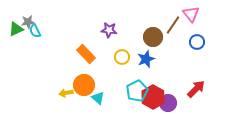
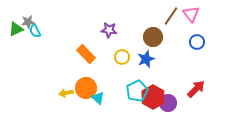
brown line: moved 2 px left, 9 px up
orange circle: moved 2 px right, 3 px down
